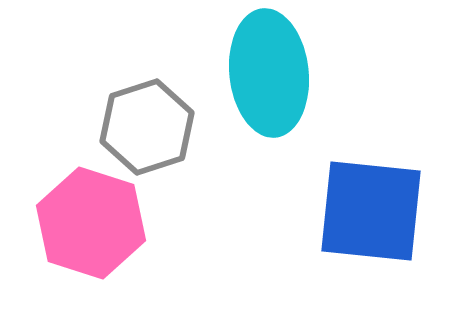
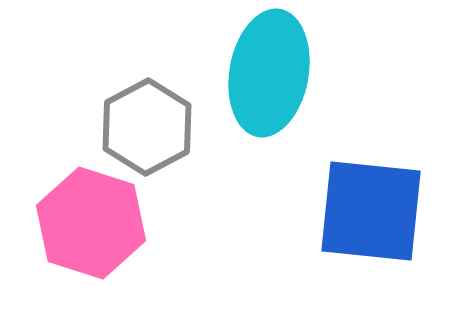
cyan ellipse: rotated 16 degrees clockwise
gray hexagon: rotated 10 degrees counterclockwise
